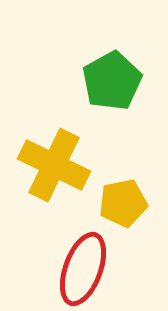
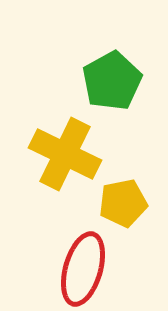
yellow cross: moved 11 px right, 11 px up
red ellipse: rotated 4 degrees counterclockwise
